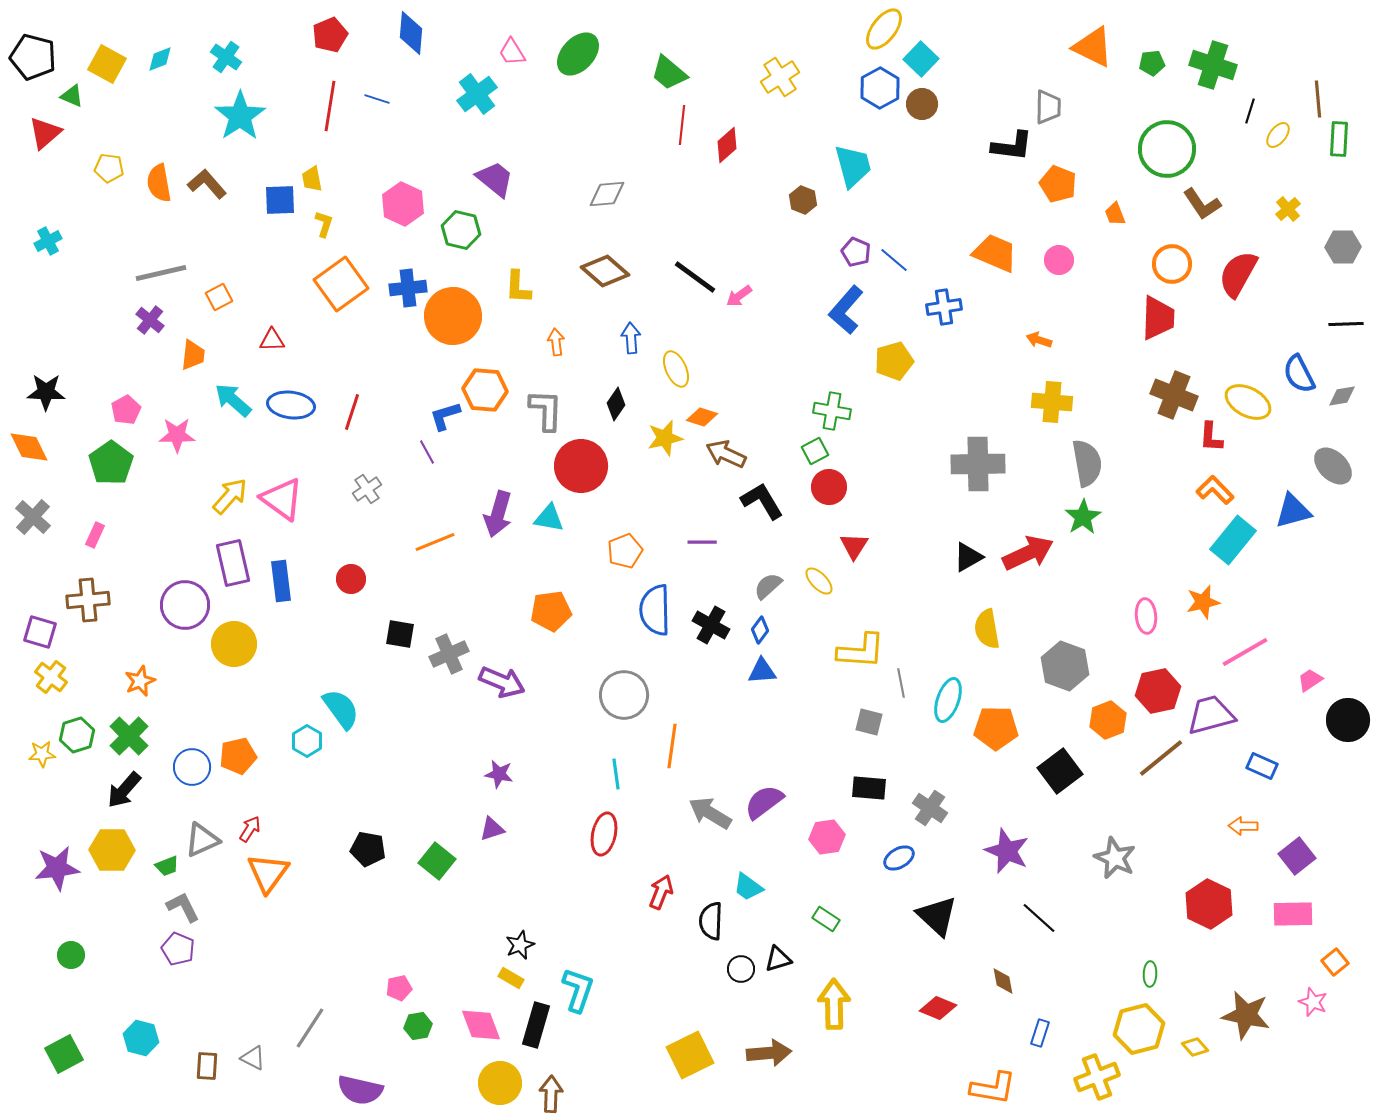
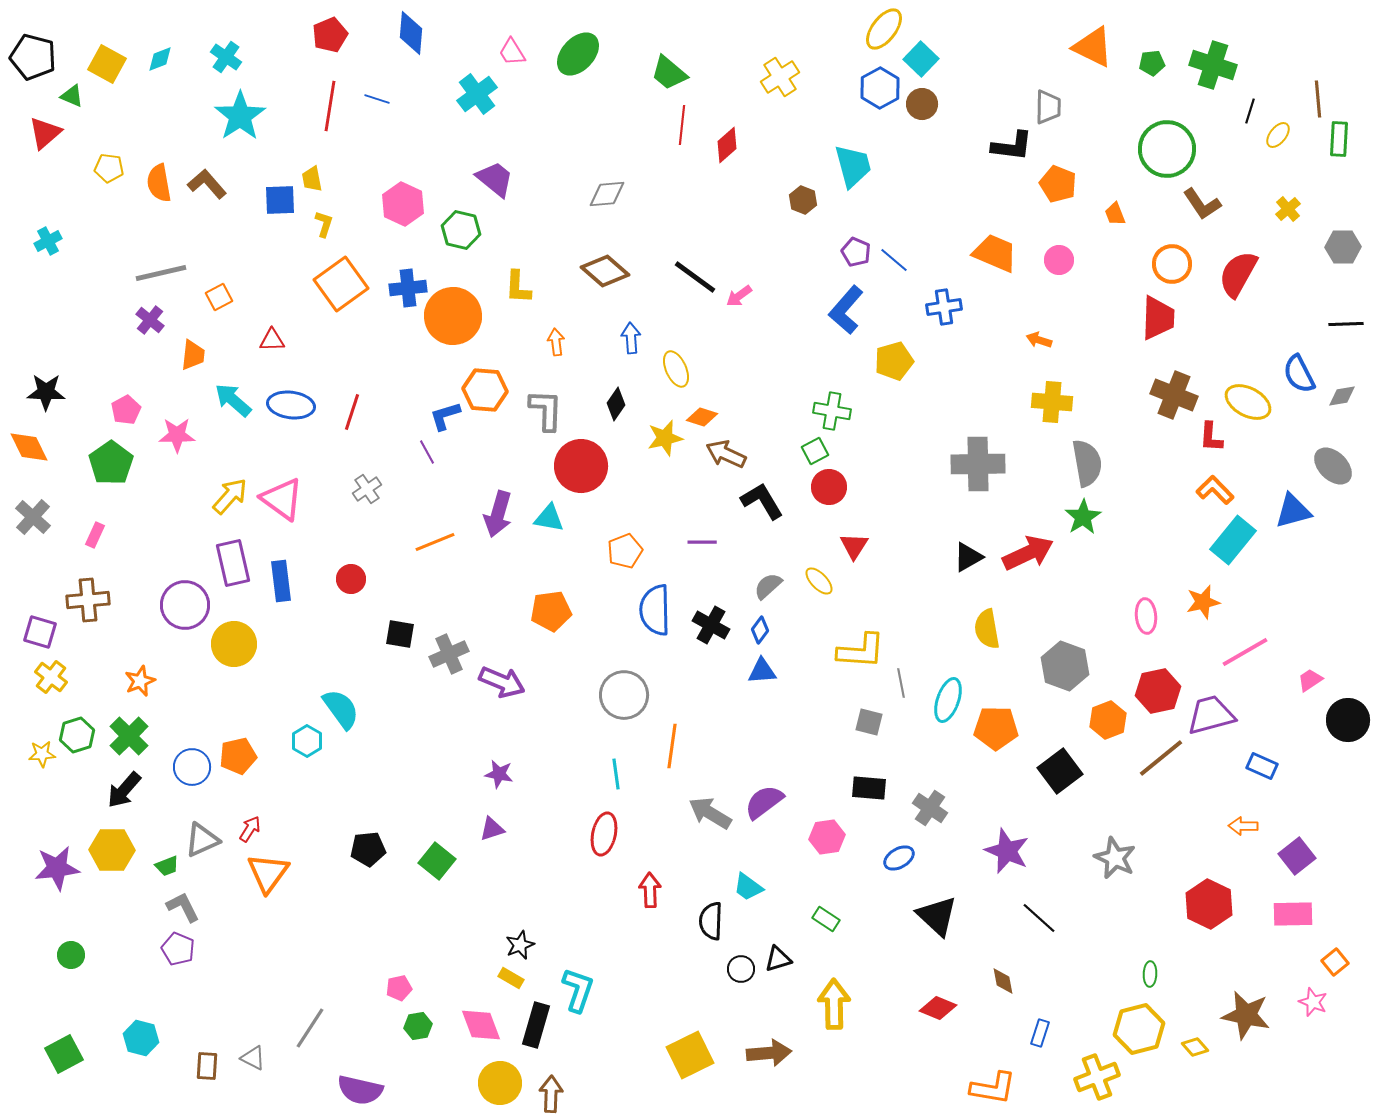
black pentagon at (368, 849): rotated 16 degrees counterclockwise
red arrow at (661, 892): moved 11 px left, 2 px up; rotated 24 degrees counterclockwise
